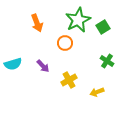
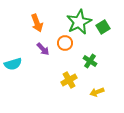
green star: moved 1 px right, 2 px down
green cross: moved 17 px left
purple arrow: moved 17 px up
